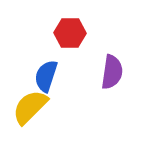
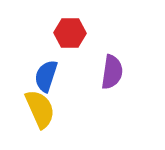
yellow semicircle: moved 10 px right, 2 px down; rotated 111 degrees clockwise
